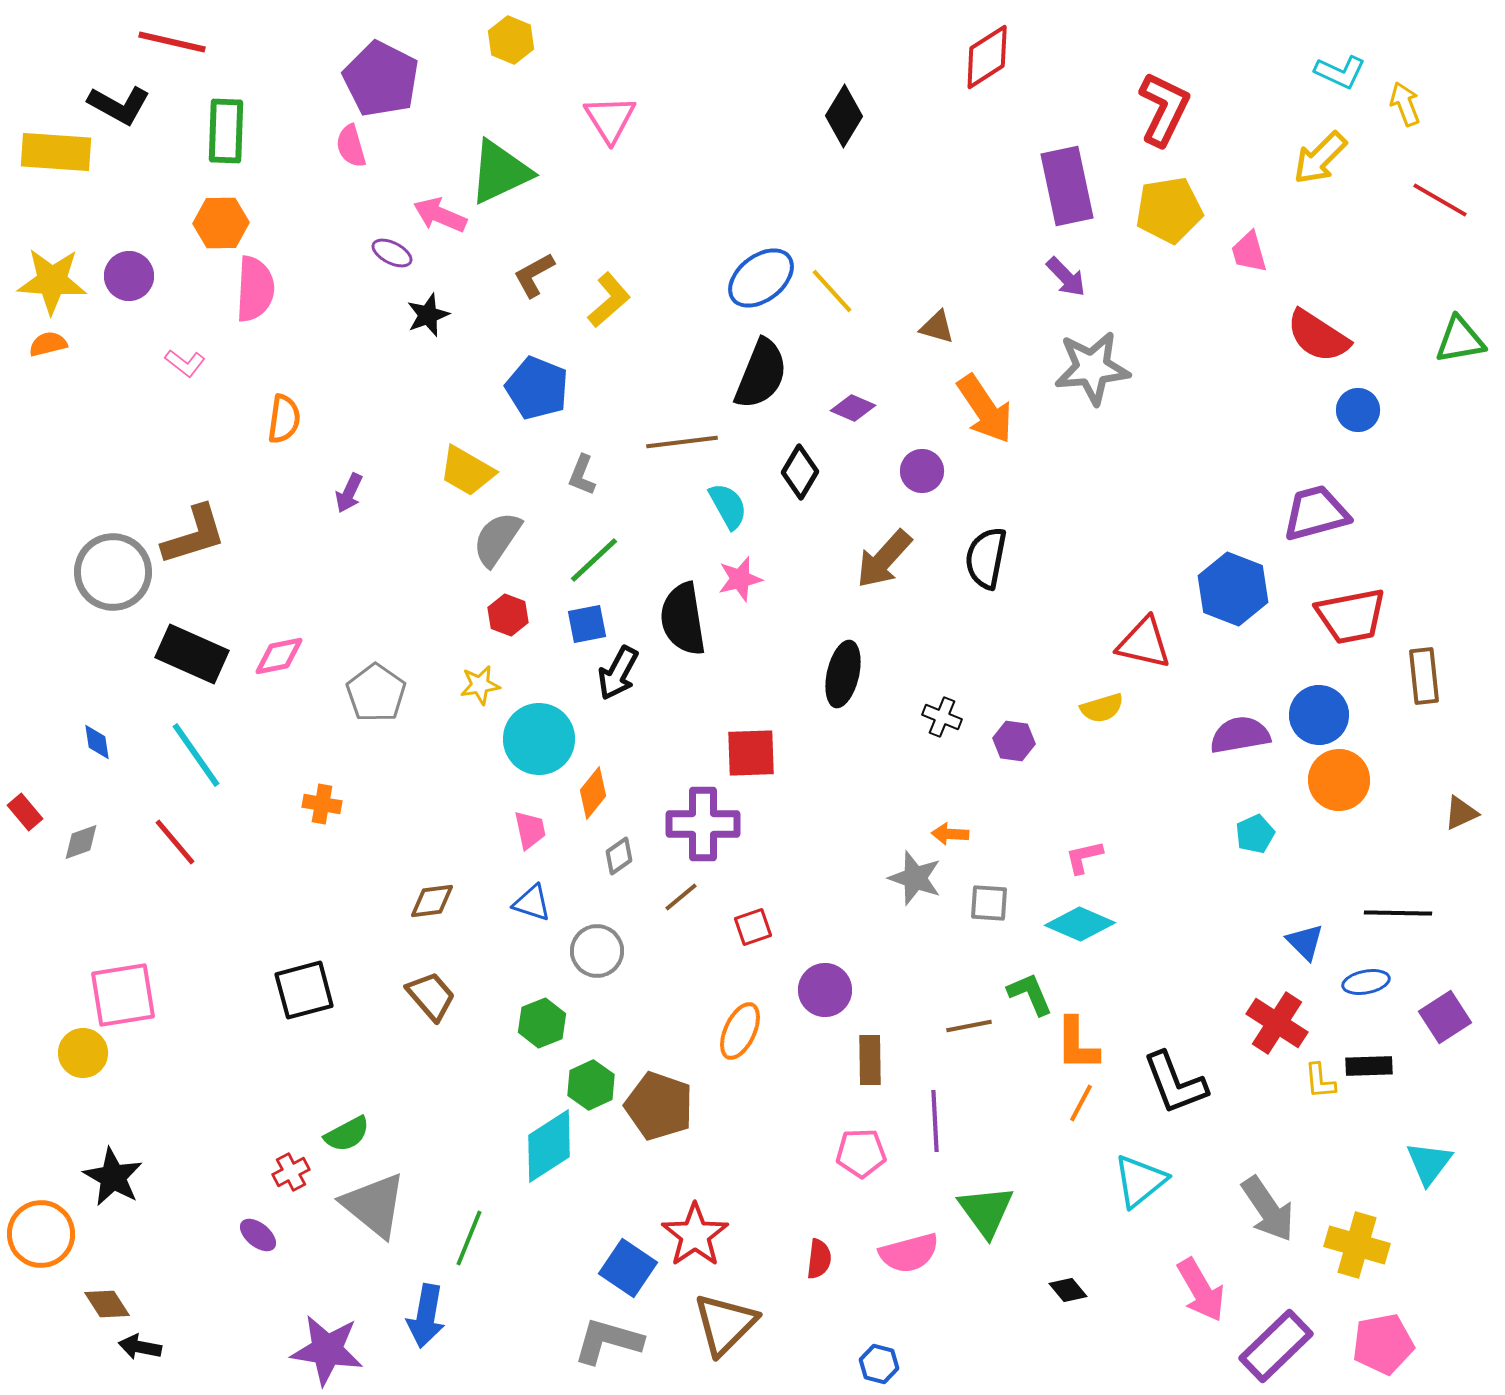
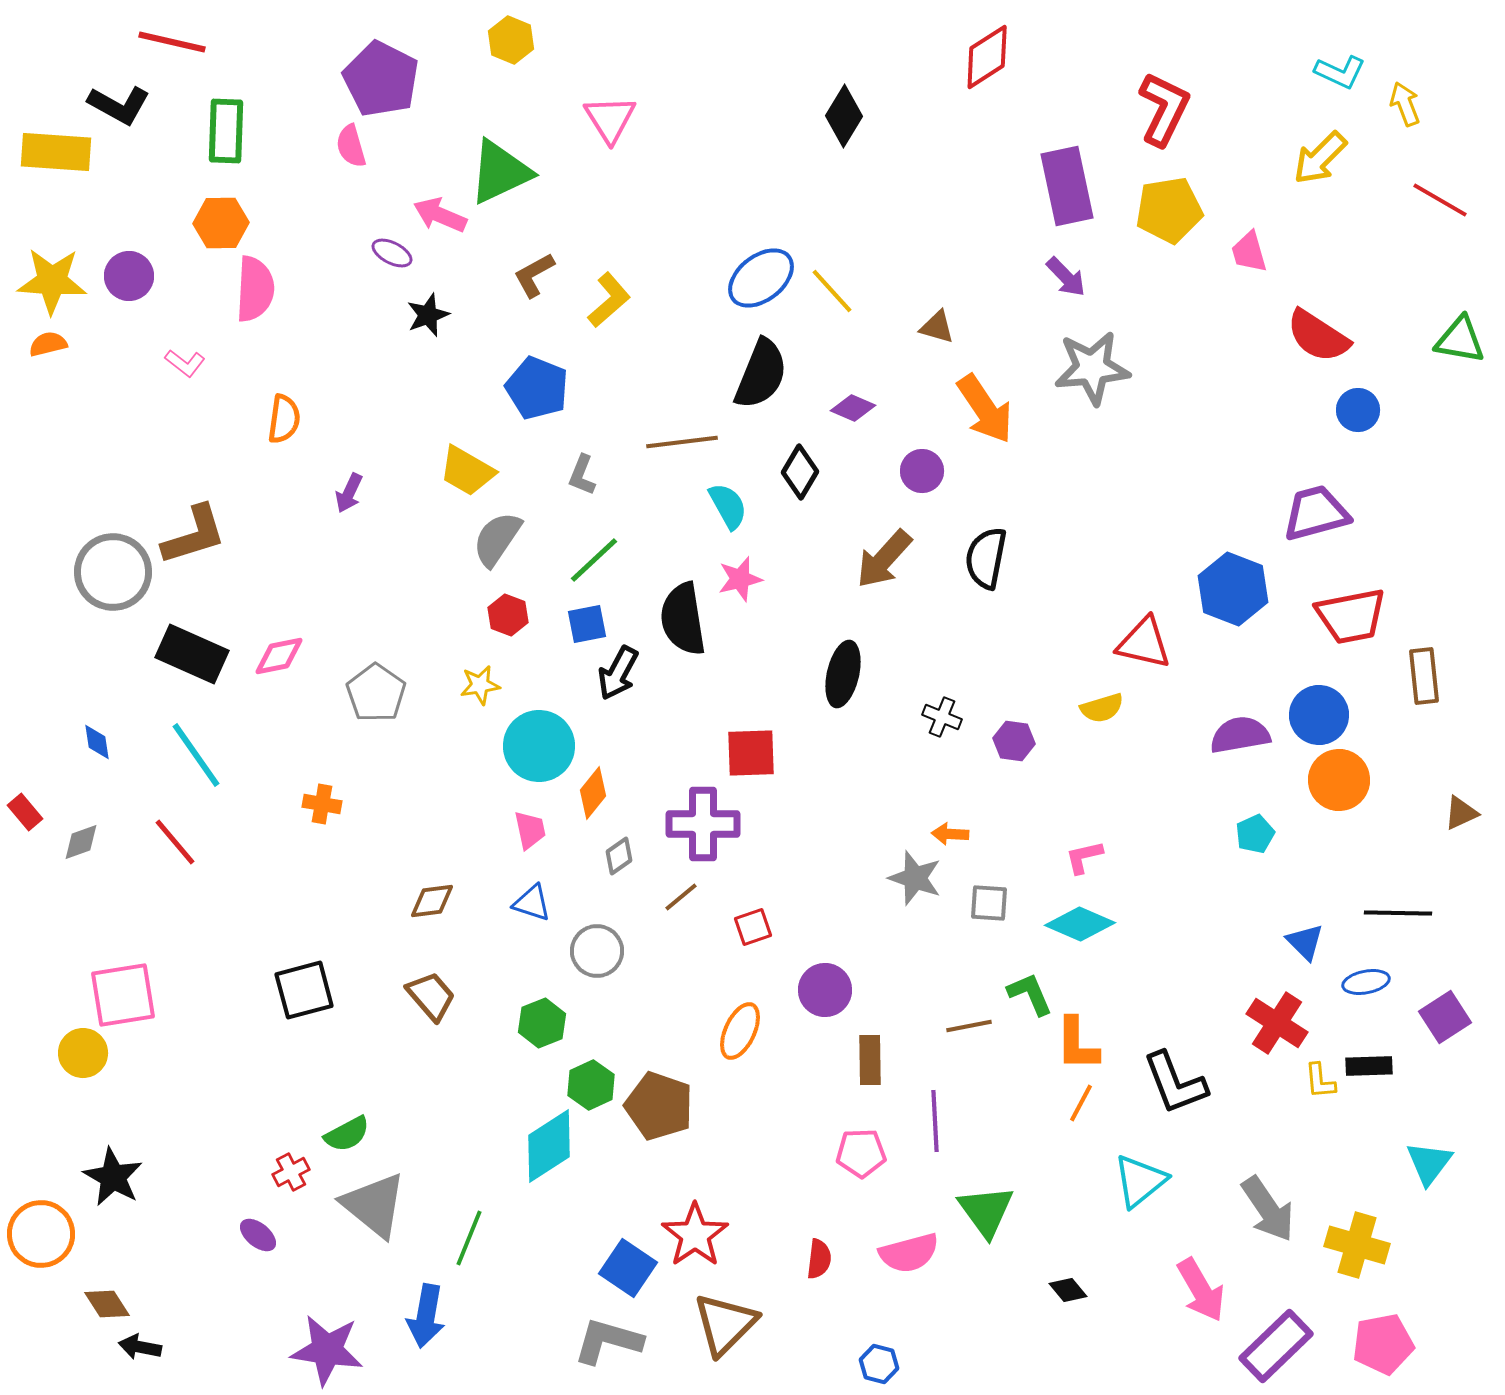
green triangle at (1460, 340): rotated 20 degrees clockwise
cyan circle at (539, 739): moved 7 px down
